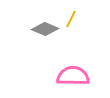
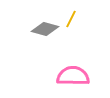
gray diamond: rotated 8 degrees counterclockwise
